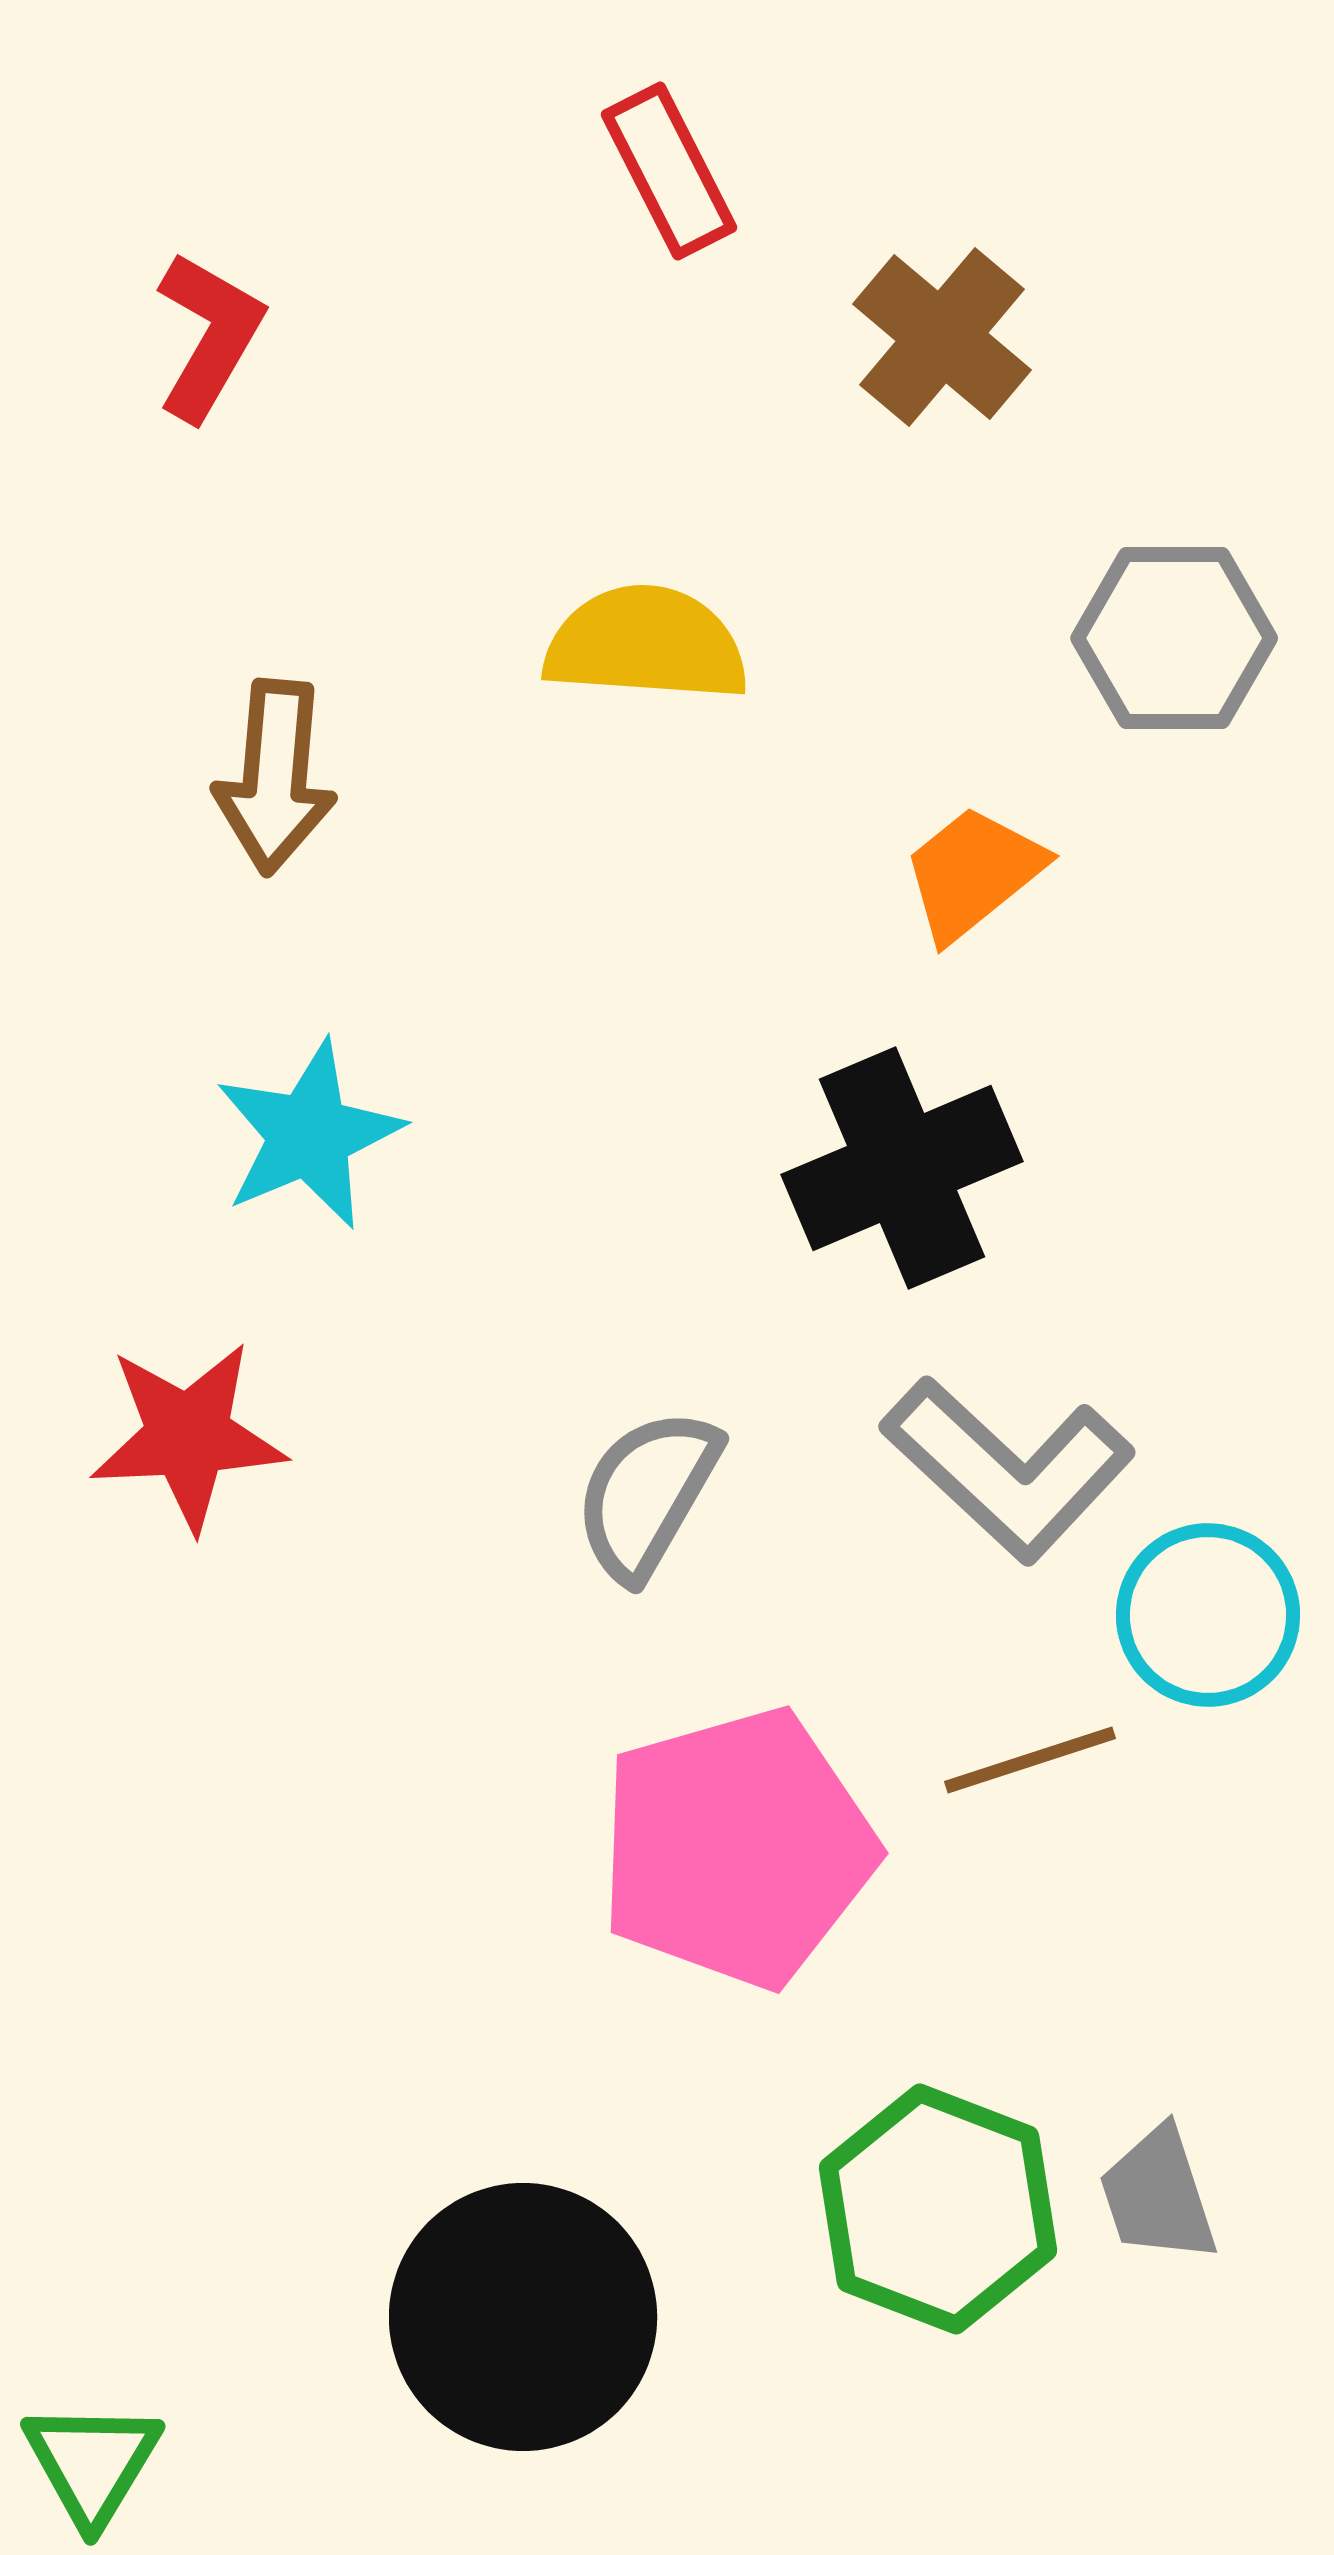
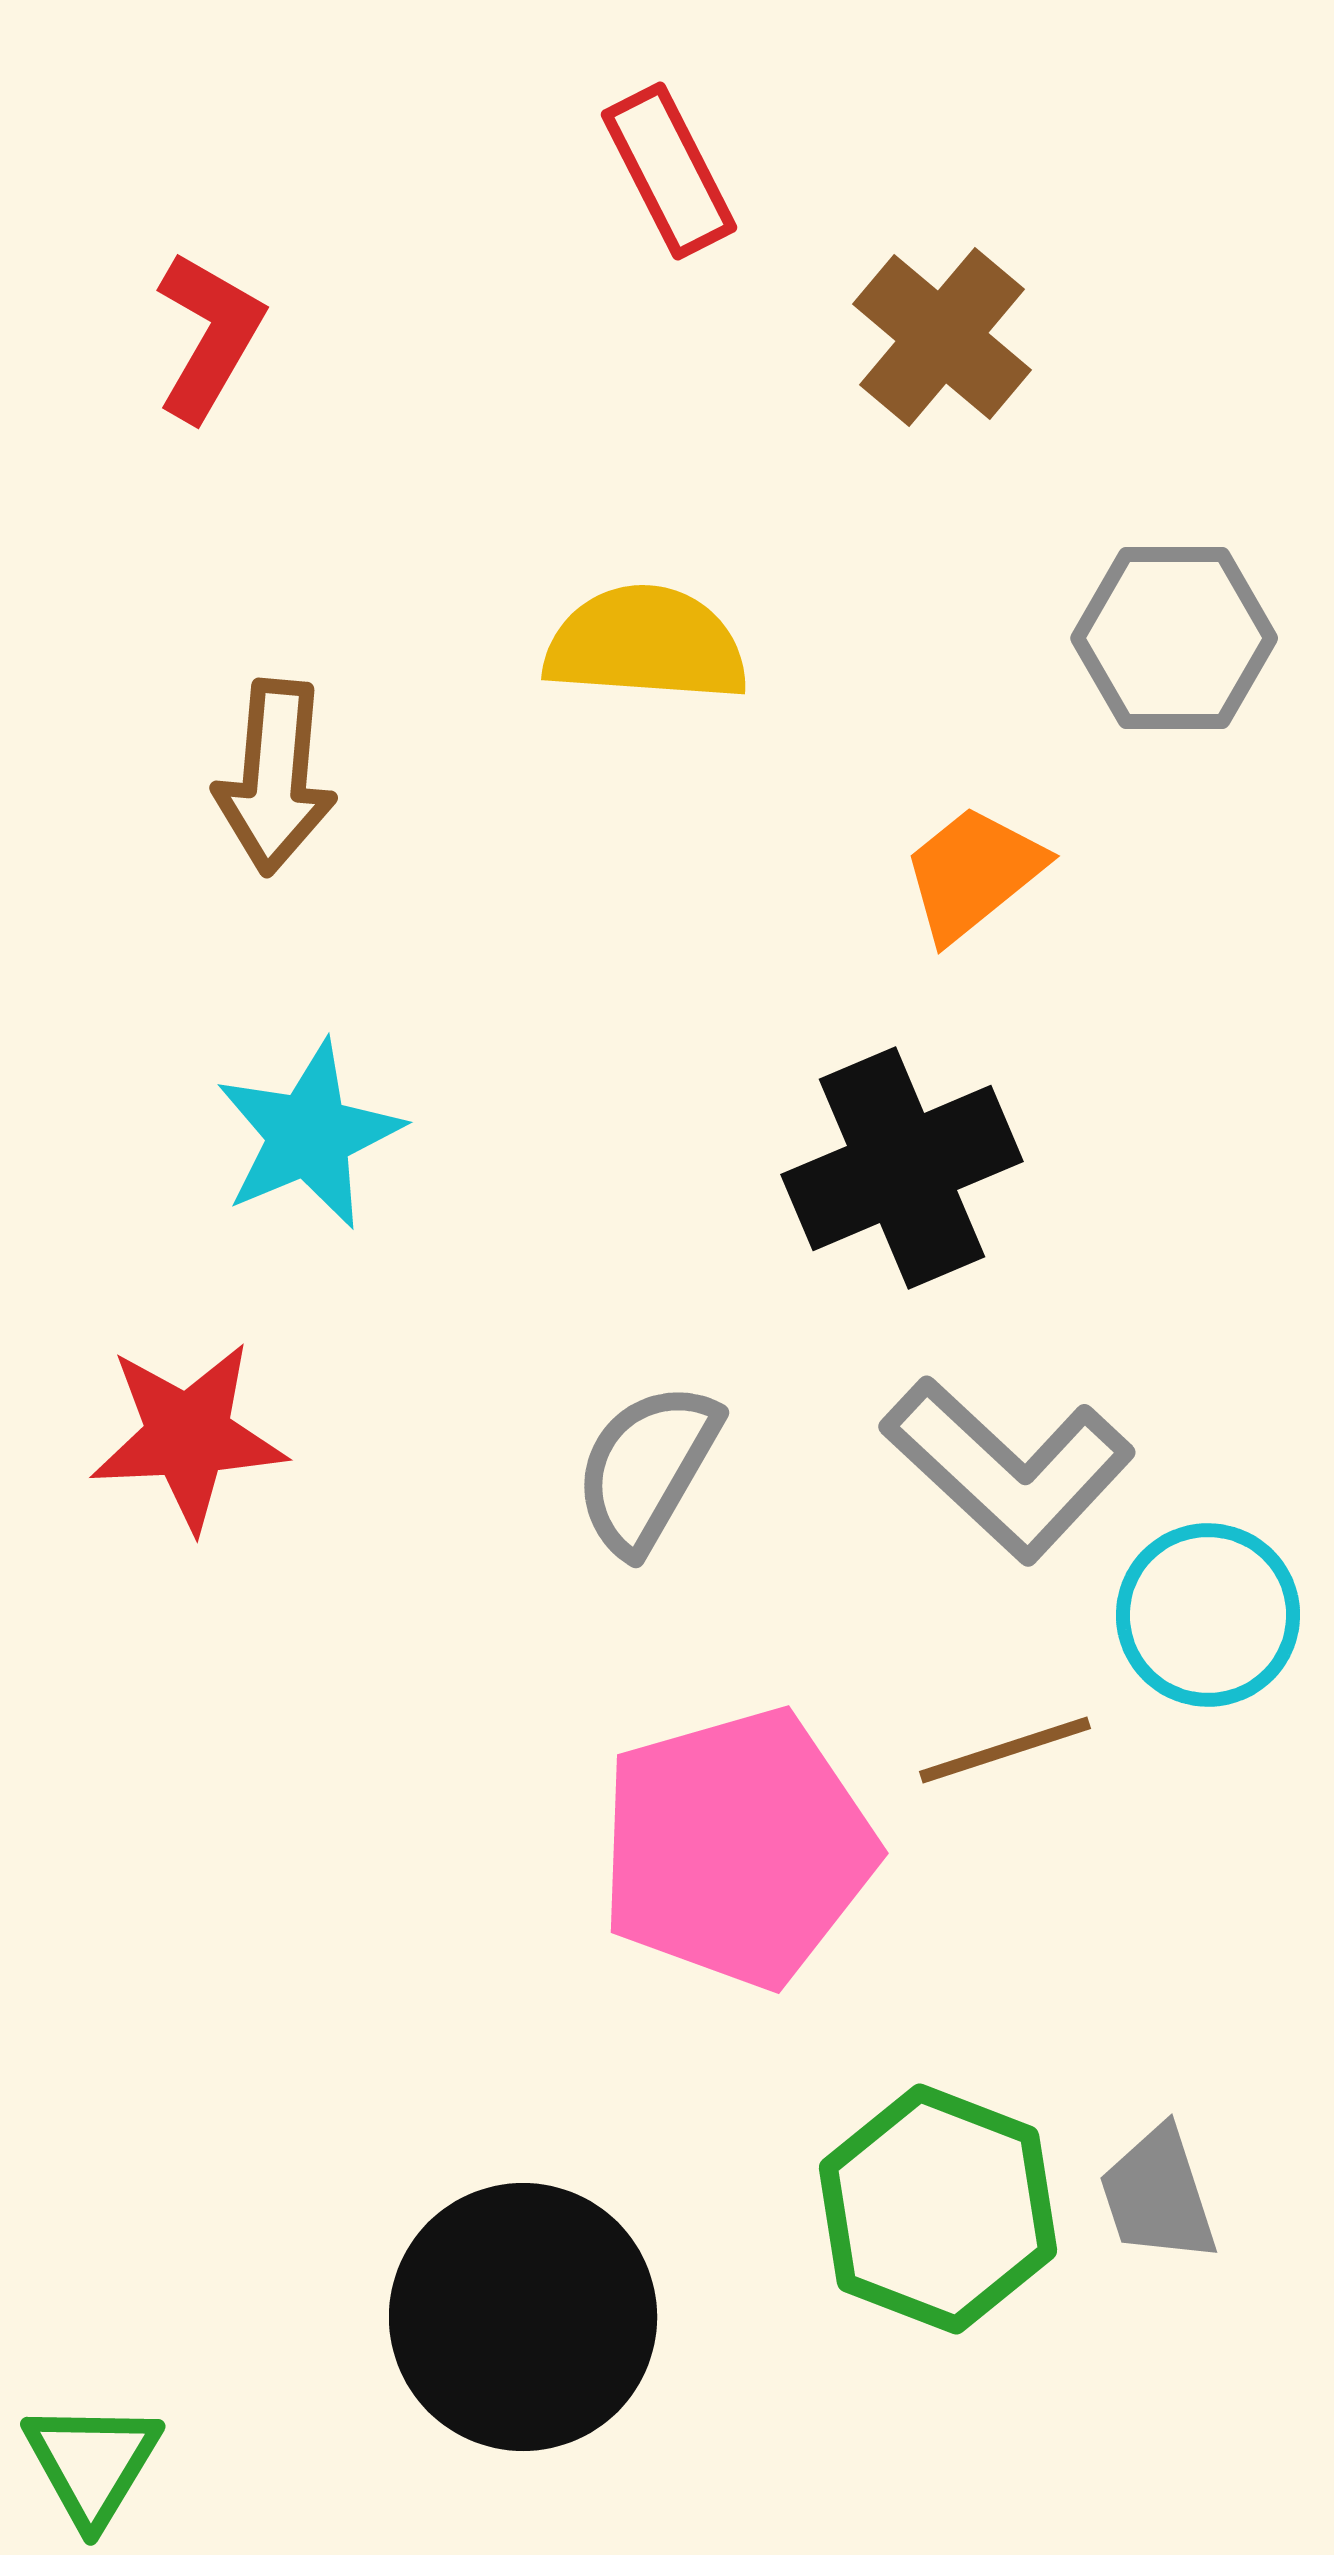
gray semicircle: moved 26 px up
brown line: moved 25 px left, 10 px up
